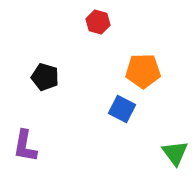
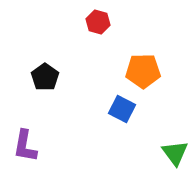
black pentagon: rotated 20 degrees clockwise
